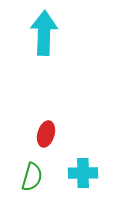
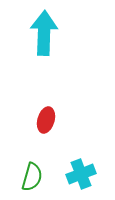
red ellipse: moved 14 px up
cyan cross: moved 2 px left, 1 px down; rotated 20 degrees counterclockwise
